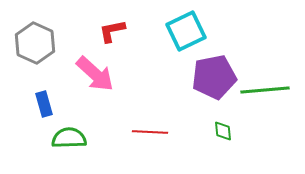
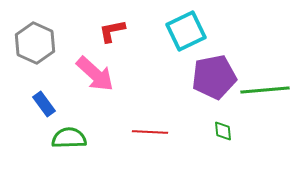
blue rectangle: rotated 20 degrees counterclockwise
